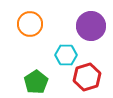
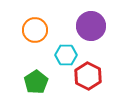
orange circle: moved 5 px right, 6 px down
red hexagon: moved 1 px right, 1 px up; rotated 16 degrees counterclockwise
